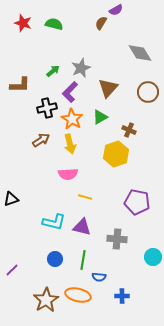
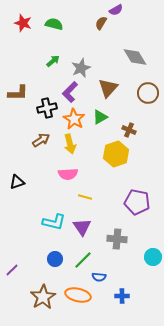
gray diamond: moved 5 px left, 4 px down
green arrow: moved 10 px up
brown L-shape: moved 2 px left, 8 px down
brown circle: moved 1 px down
orange star: moved 2 px right
black triangle: moved 6 px right, 17 px up
purple triangle: rotated 42 degrees clockwise
green line: rotated 36 degrees clockwise
brown star: moved 3 px left, 3 px up
